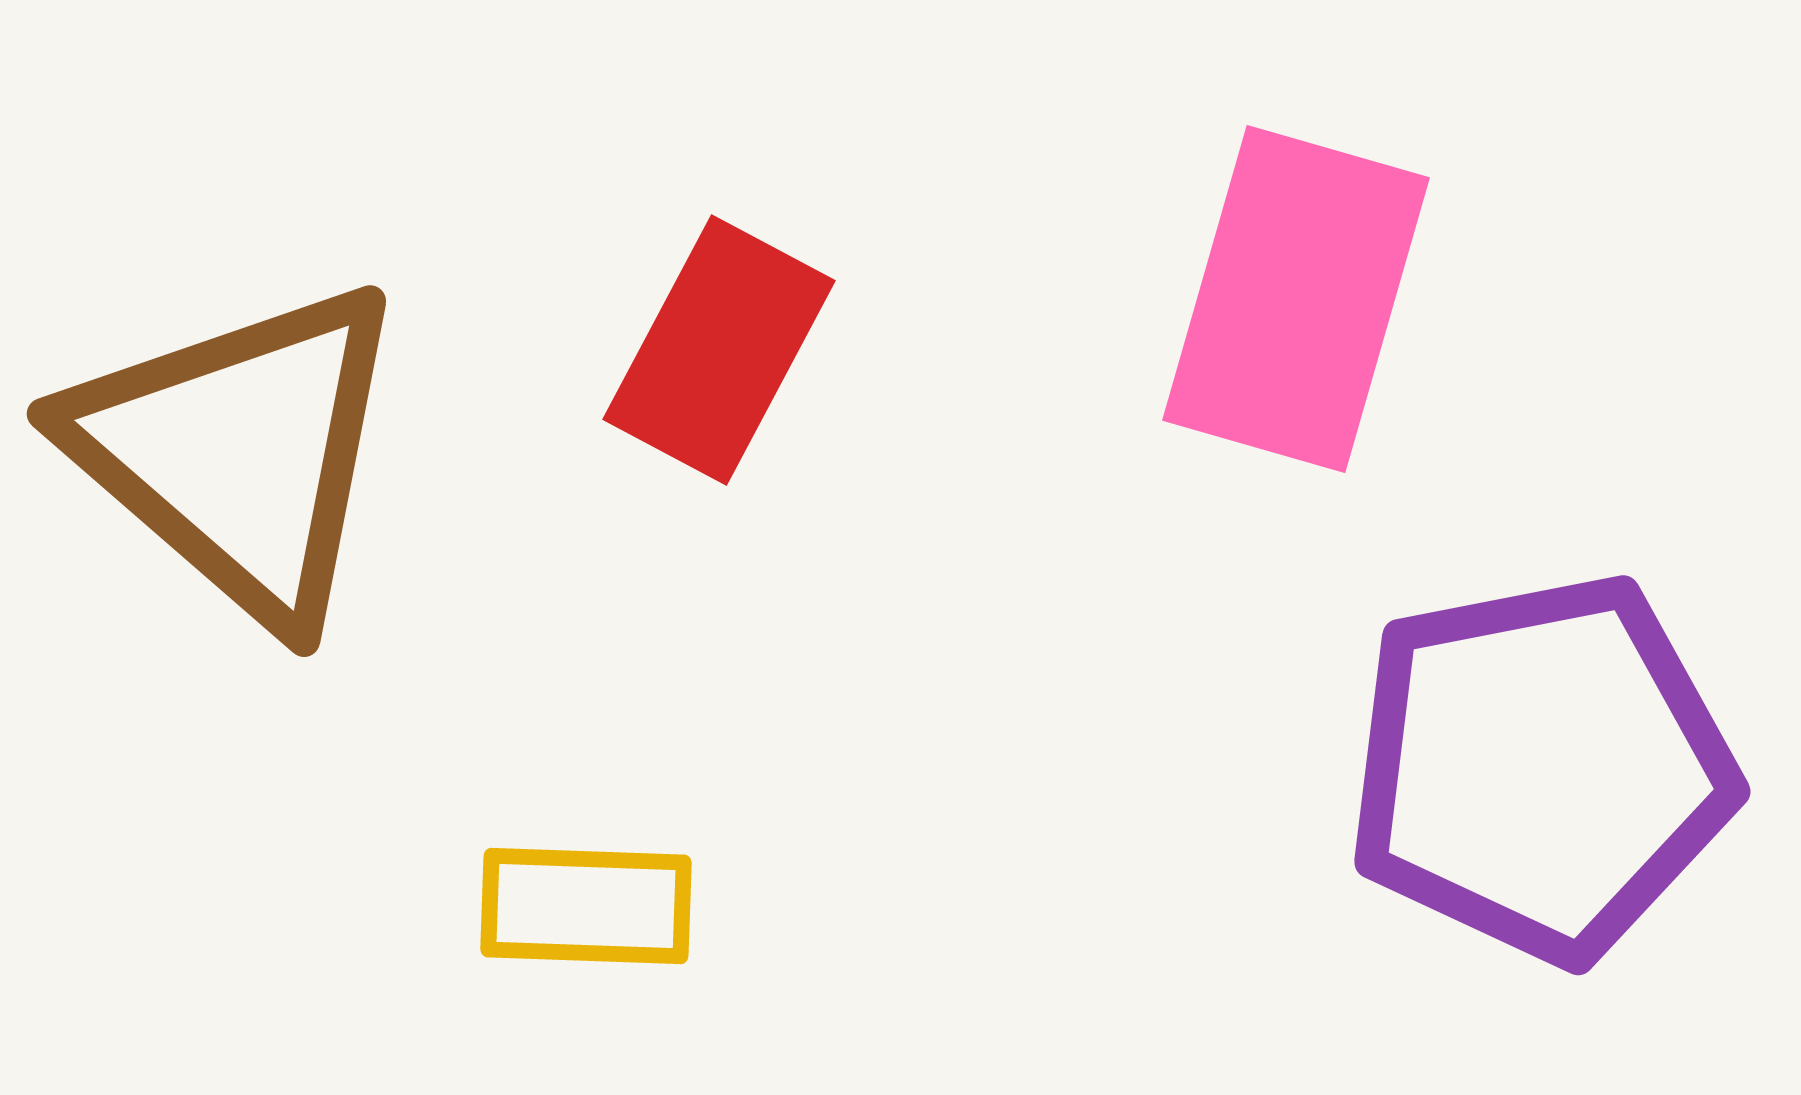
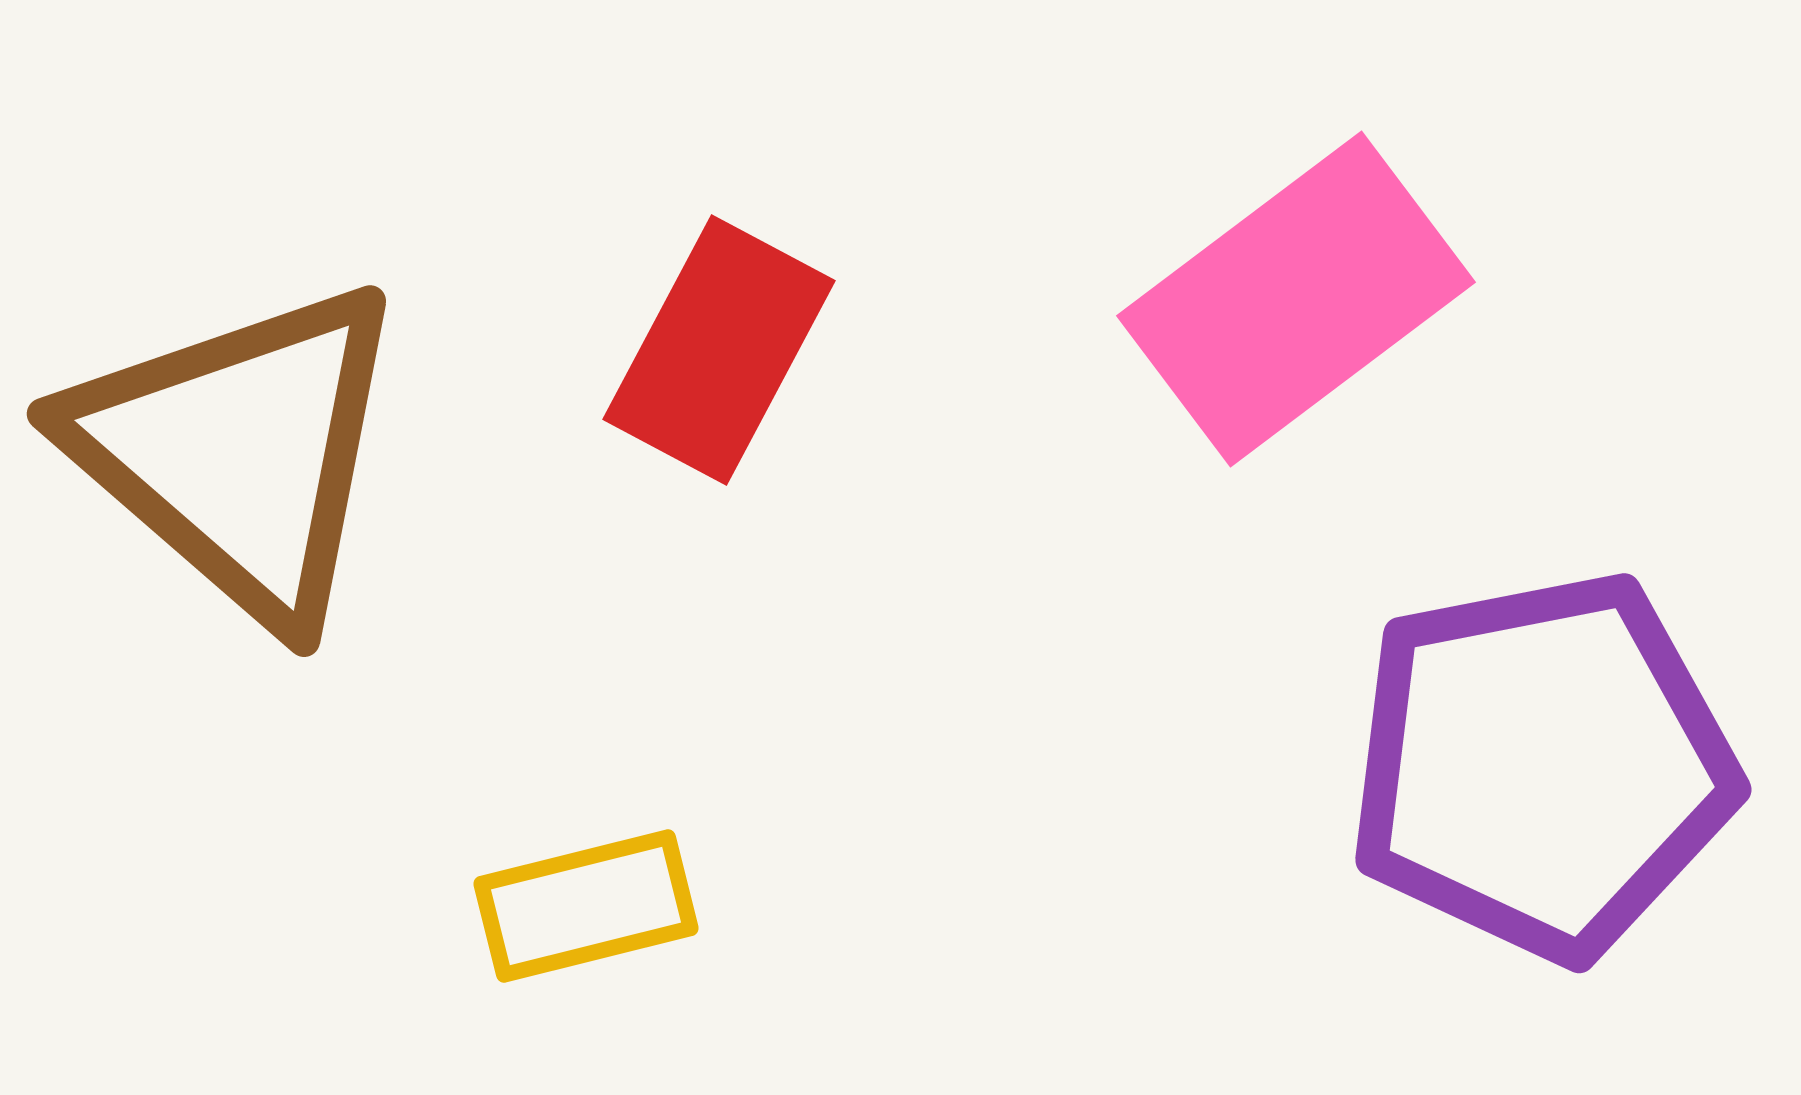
pink rectangle: rotated 37 degrees clockwise
purple pentagon: moved 1 px right, 2 px up
yellow rectangle: rotated 16 degrees counterclockwise
